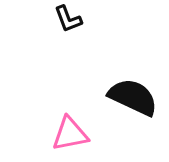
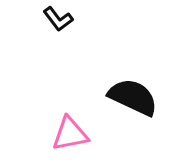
black L-shape: moved 10 px left; rotated 16 degrees counterclockwise
